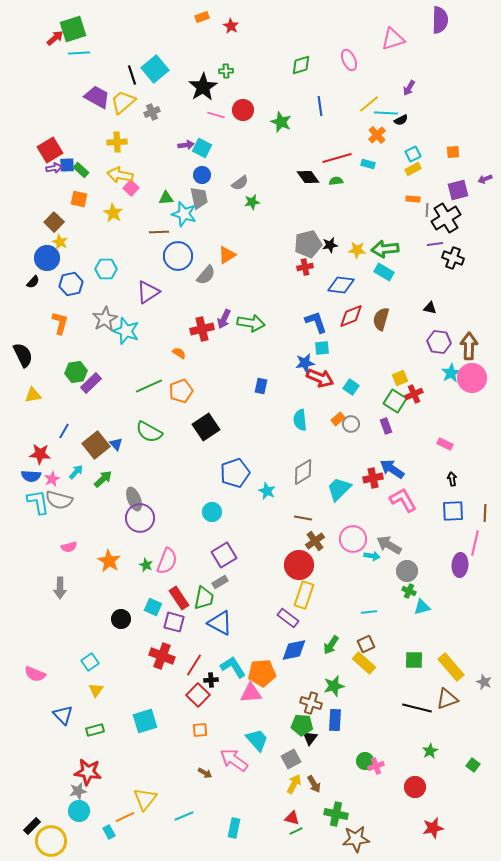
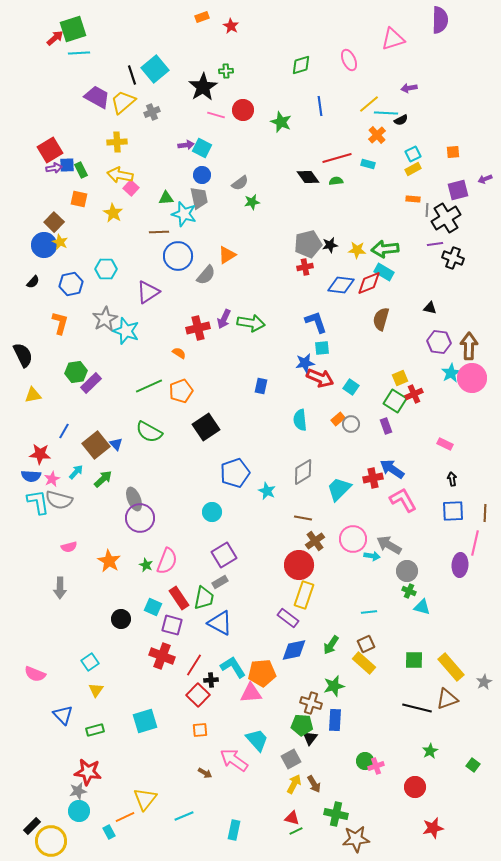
purple arrow at (409, 88): rotated 49 degrees clockwise
green rectangle at (81, 170): rotated 21 degrees clockwise
blue circle at (47, 258): moved 3 px left, 13 px up
red diamond at (351, 316): moved 18 px right, 33 px up
red cross at (202, 329): moved 4 px left, 1 px up
cyan triangle at (422, 607): rotated 30 degrees clockwise
purple square at (174, 622): moved 2 px left, 3 px down
gray star at (484, 682): rotated 21 degrees clockwise
cyan rectangle at (234, 828): moved 2 px down
